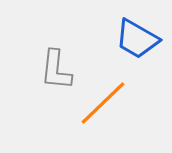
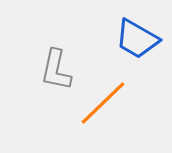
gray L-shape: rotated 6 degrees clockwise
